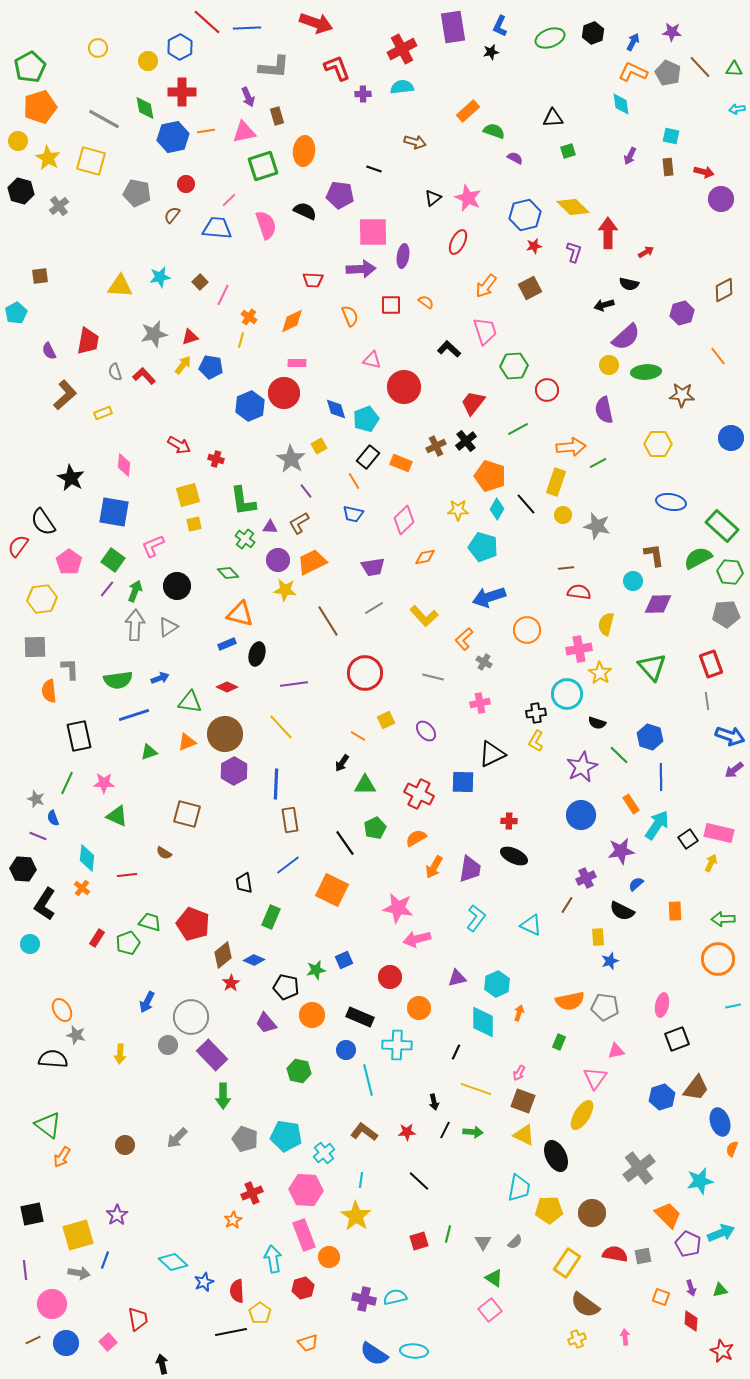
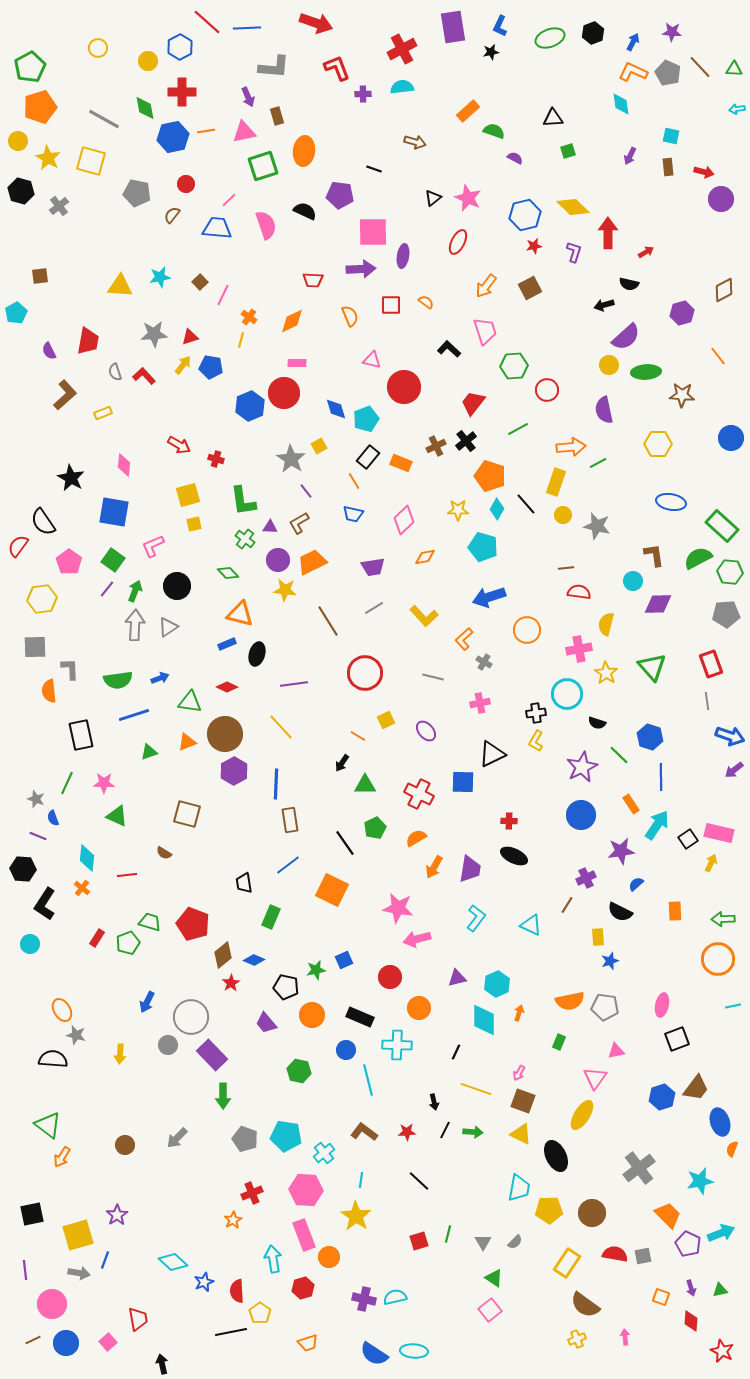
gray star at (154, 334): rotated 8 degrees clockwise
yellow star at (600, 673): moved 6 px right
black rectangle at (79, 736): moved 2 px right, 1 px up
black semicircle at (622, 911): moved 2 px left, 1 px down
cyan diamond at (483, 1022): moved 1 px right, 2 px up
yellow triangle at (524, 1135): moved 3 px left, 1 px up
